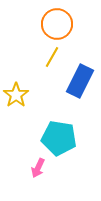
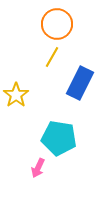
blue rectangle: moved 2 px down
